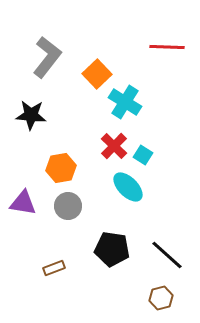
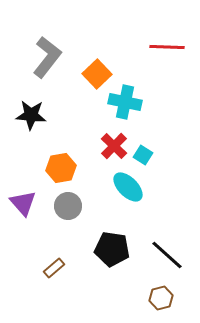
cyan cross: rotated 20 degrees counterclockwise
purple triangle: rotated 40 degrees clockwise
brown rectangle: rotated 20 degrees counterclockwise
